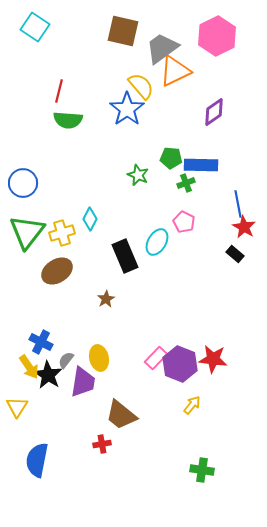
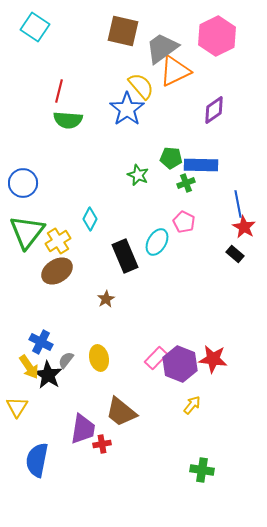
purple diamond at (214, 112): moved 2 px up
yellow cross at (62, 233): moved 4 px left, 8 px down; rotated 15 degrees counterclockwise
purple trapezoid at (83, 382): moved 47 px down
brown trapezoid at (121, 415): moved 3 px up
